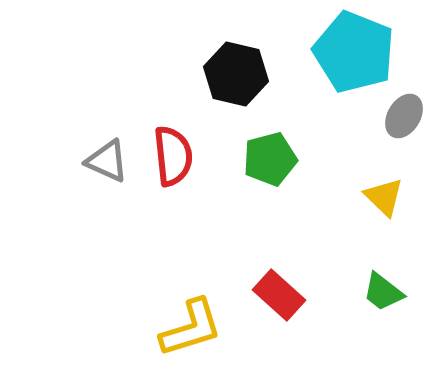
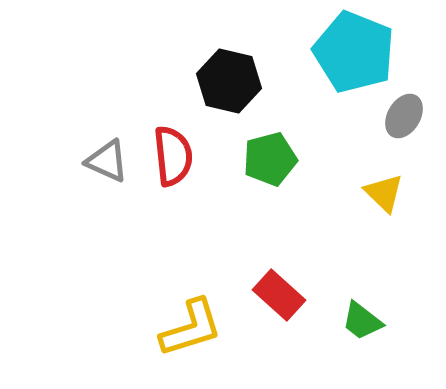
black hexagon: moved 7 px left, 7 px down
yellow triangle: moved 4 px up
green trapezoid: moved 21 px left, 29 px down
